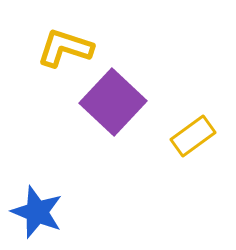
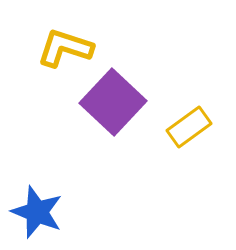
yellow rectangle: moved 4 px left, 9 px up
